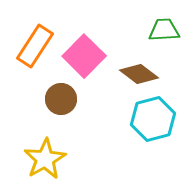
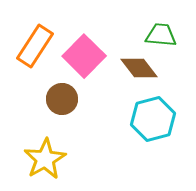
green trapezoid: moved 3 px left, 5 px down; rotated 8 degrees clockwise
brown diamond: moved 6 px up; rotated 15 degrees clockwise
brown circle: moved 1 px right
